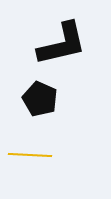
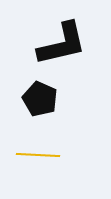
yellow line: moved 8 px right
